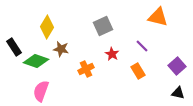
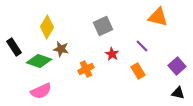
green diamond: moved 3 px right
pink semicircle: rotated 135 degrees counterclockwise
